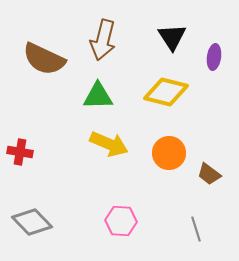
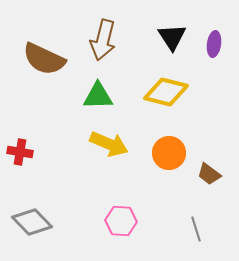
purple ellipse: moved 13 px up
